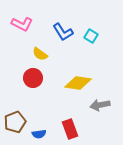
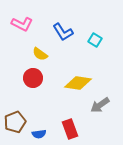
cyan square: moved 4 px right, 4 px down
gray arrow: rotated 24 degrees counterclockwise
